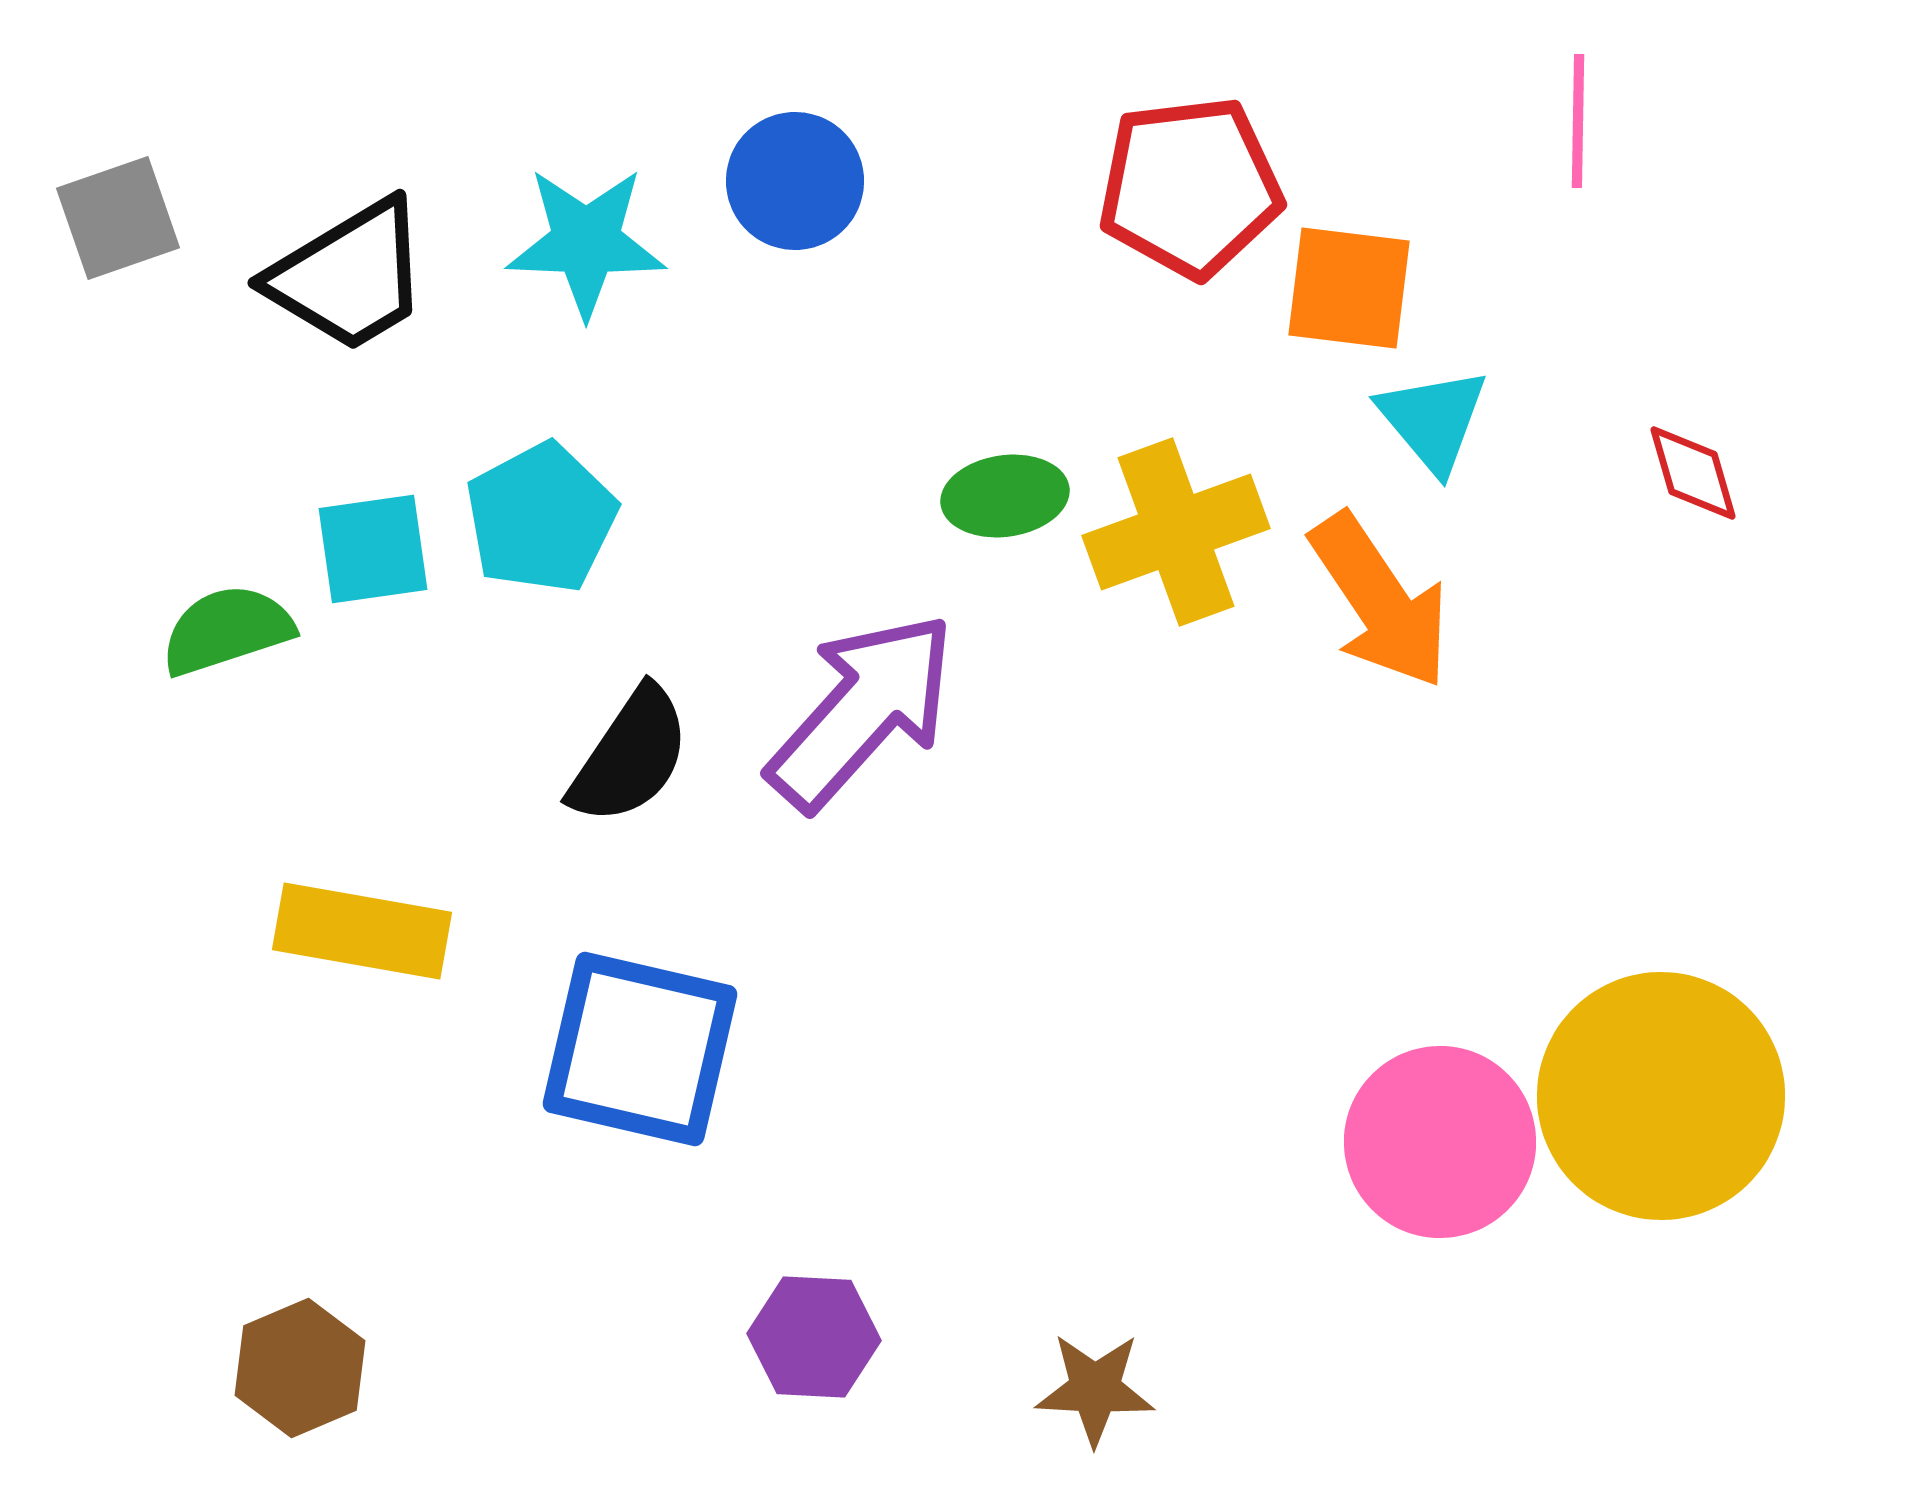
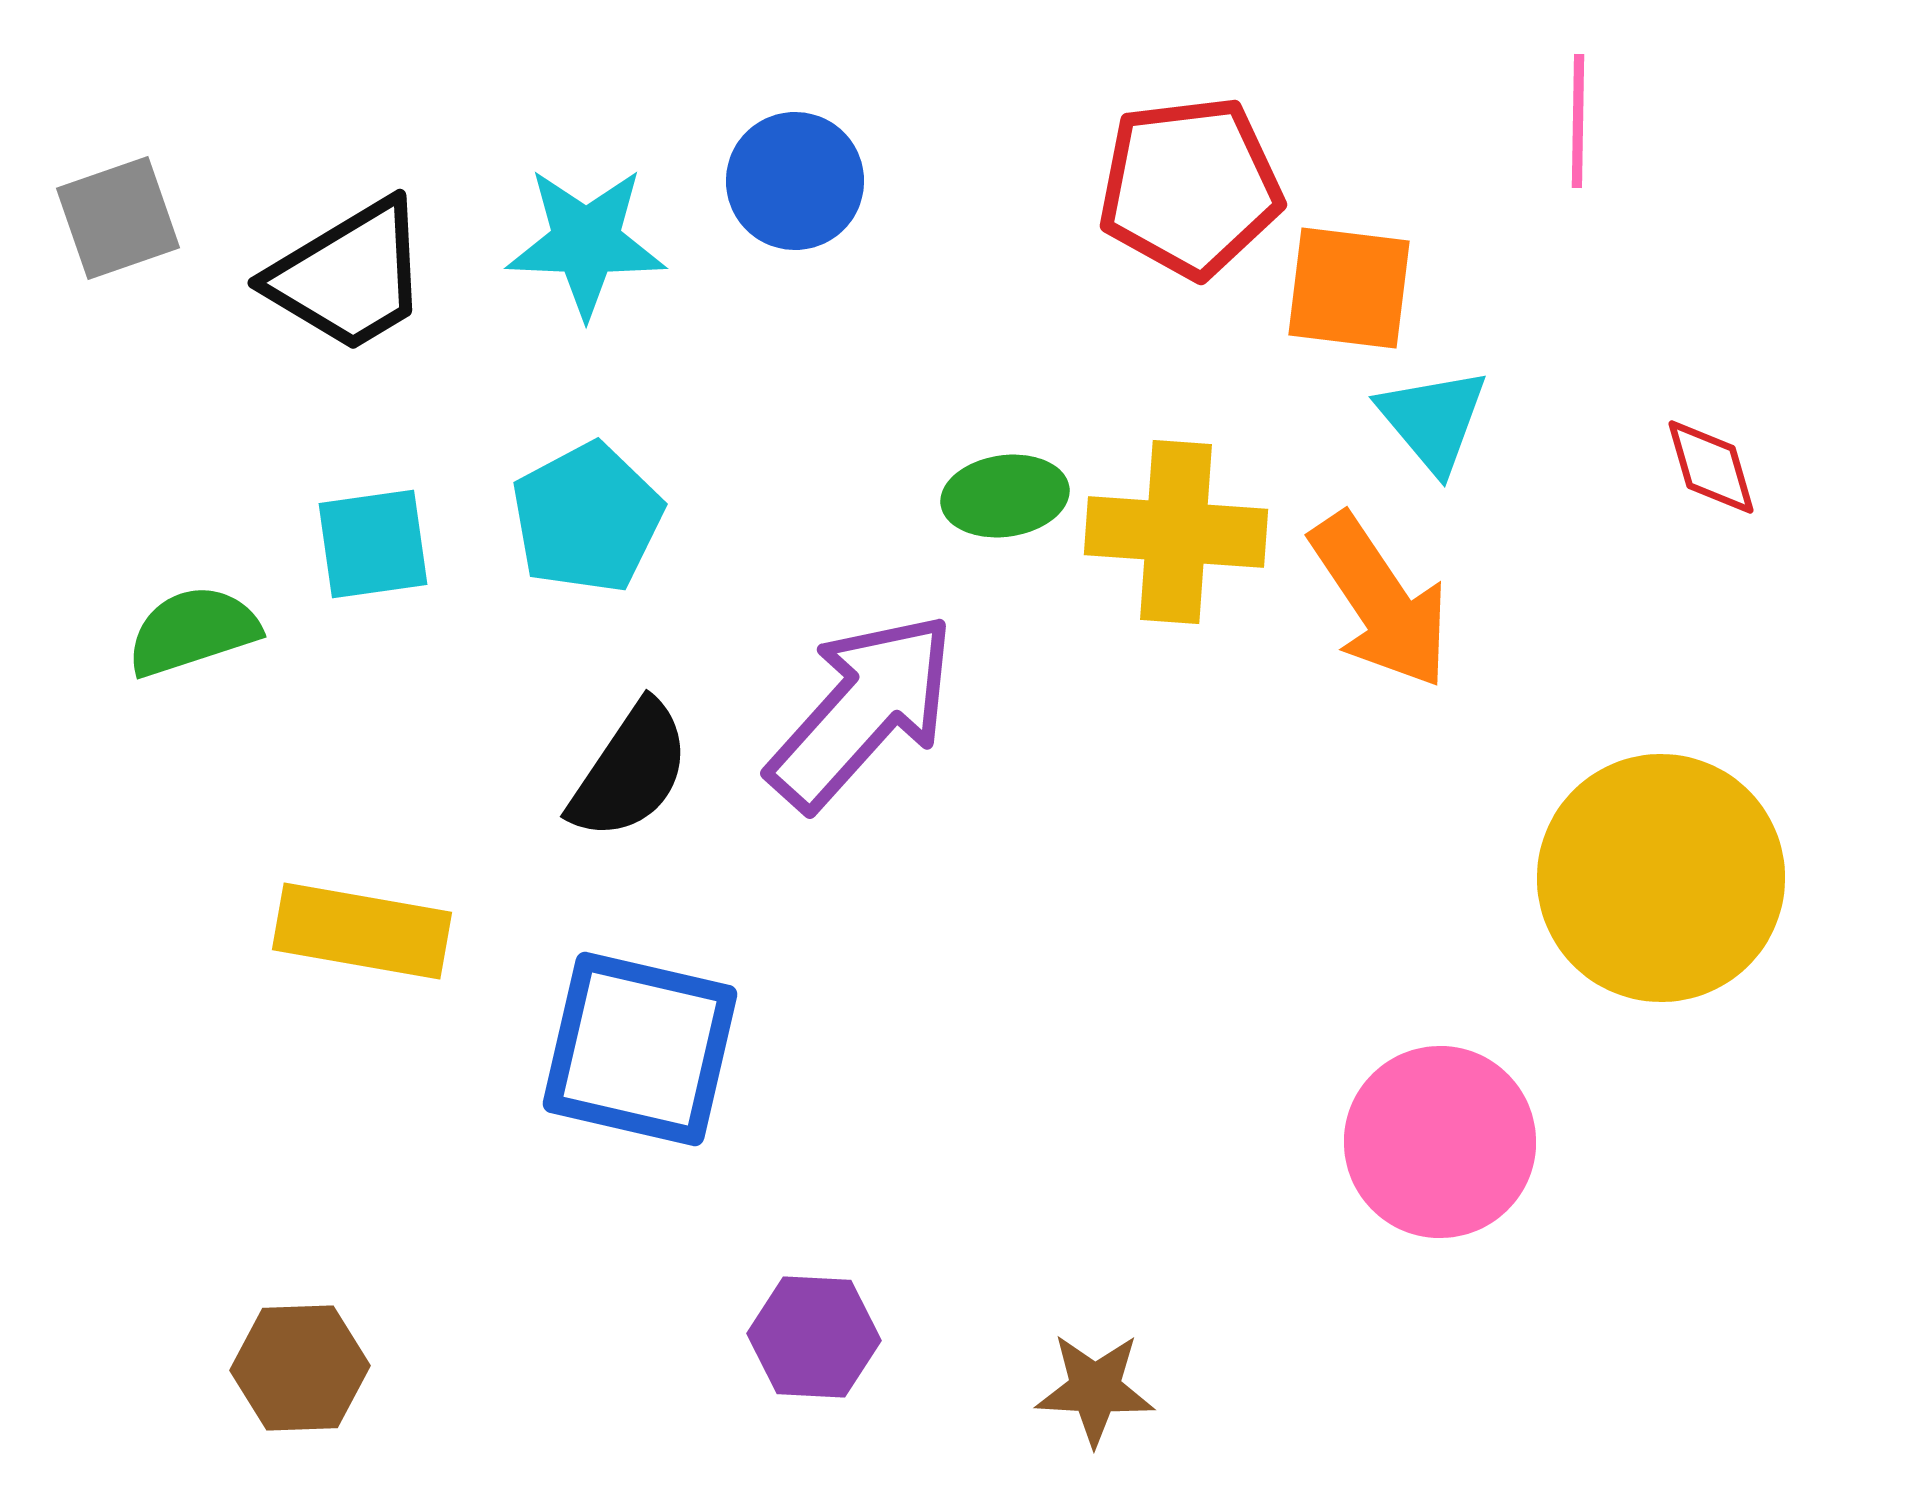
red diamond: moved 18 px right, 6 px up
cyan pentagon: moved 46 px right
yellow cross: rotated 24 degrees clockwise
cyan square: moved 5 px up
green semicircle: moved 34 px left, 1 px down
black semicircle: moved 15 px down
yellow circle: moved 218 px up
brown hexagon: rotated 21 degrees clockwise
